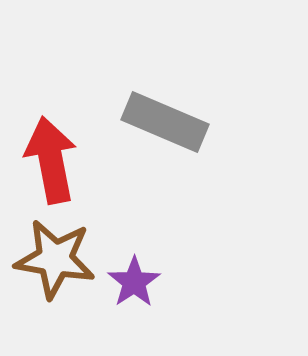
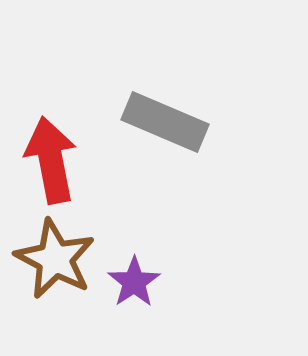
brown star: rotated 18 degrees clockwise
